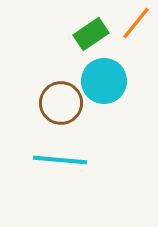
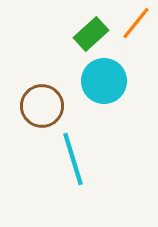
green rectangle: rotated 8 degrees counterclockwise
brown circle: moved 19 px left, 3 px down
cyan line: moved 13 px right, 1 px up; rotated 68 degrees clockwise
